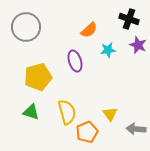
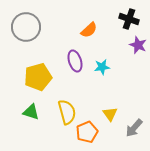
cyan star: moved 6 px left, 17 px down
gray arrow: moved 2 px left, 1 px up; rotated 54 degrees counterclockwise
